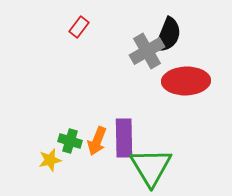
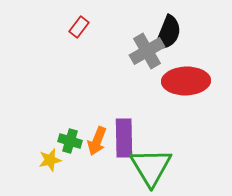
black semicircle: moved 2 px up
